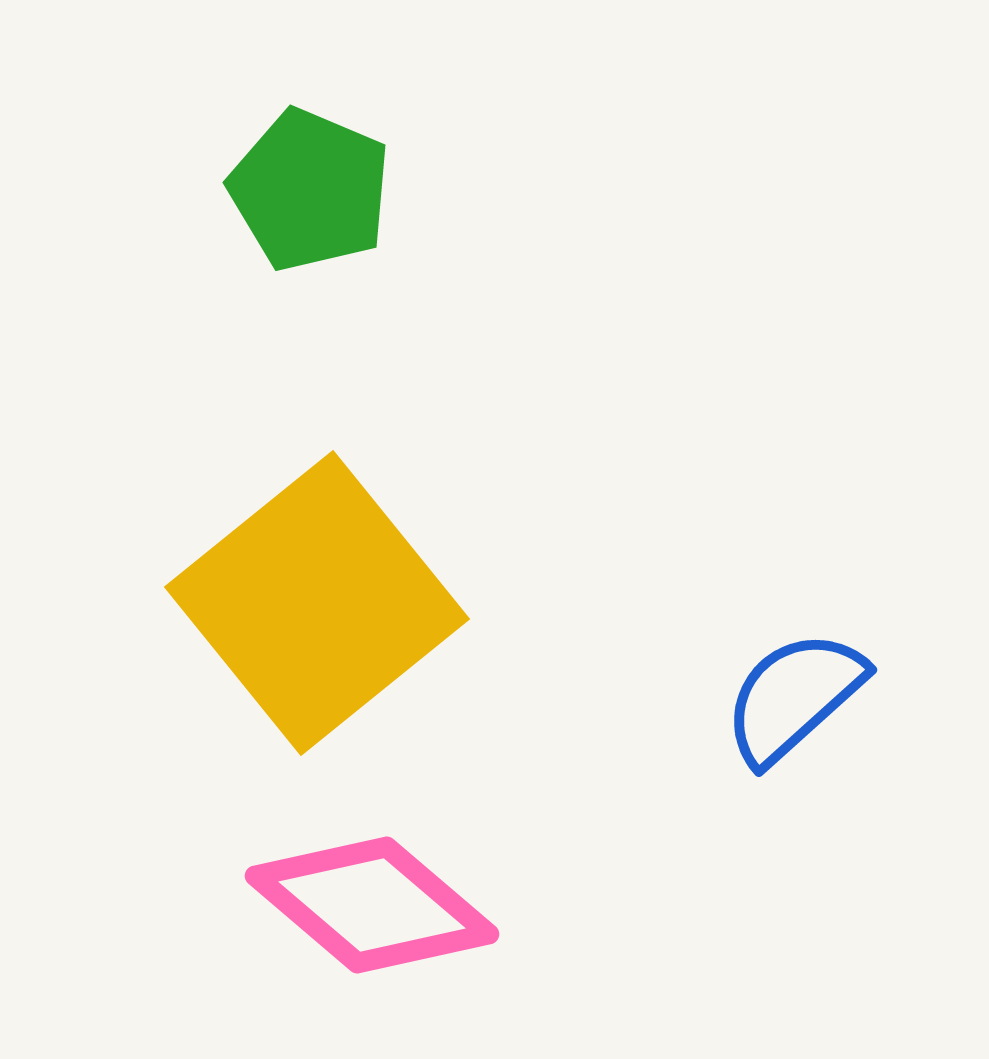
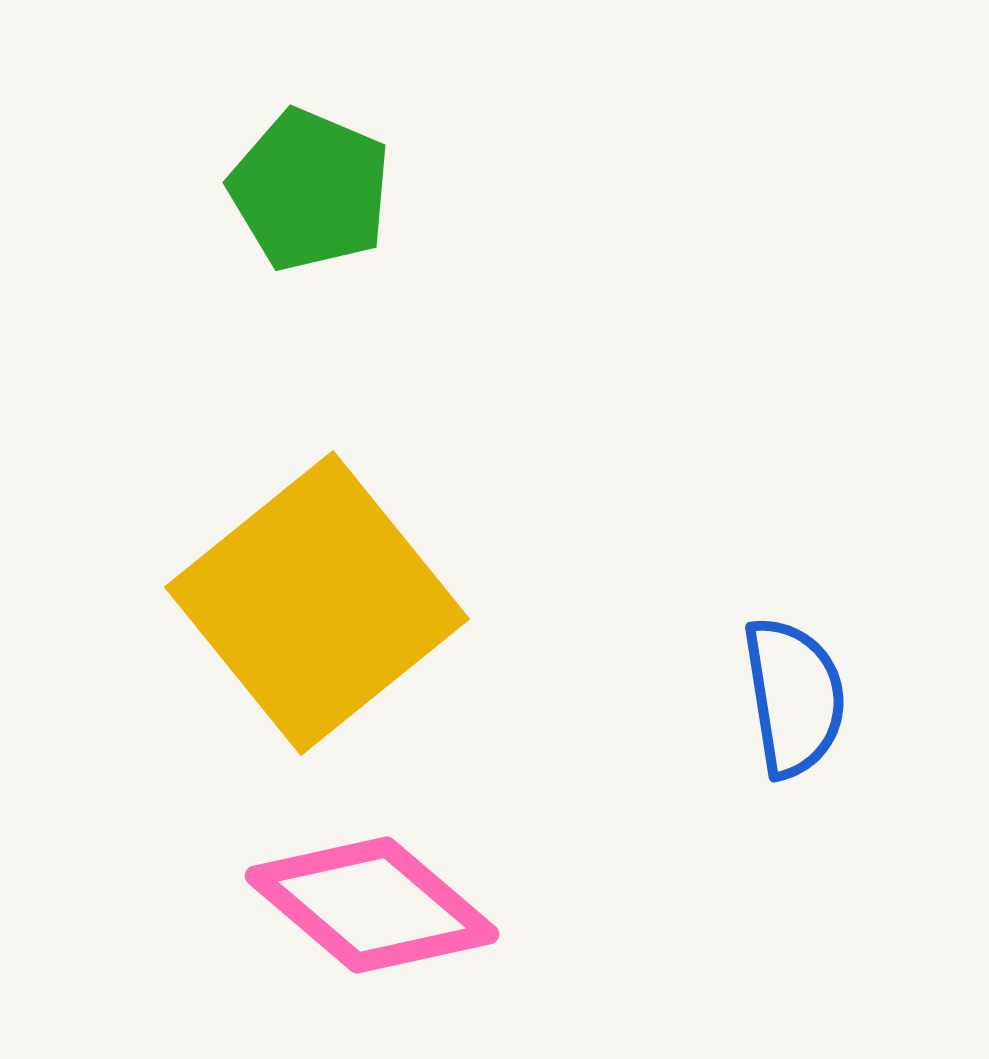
blue semicircle: rotated 123 degrees clockwise
